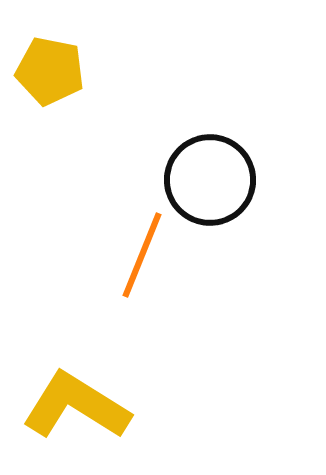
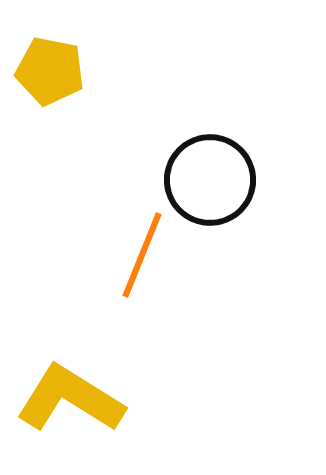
yellow L-shape: moved 6 px left, 7 px up
